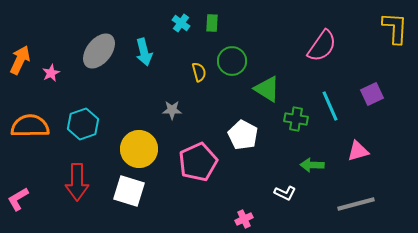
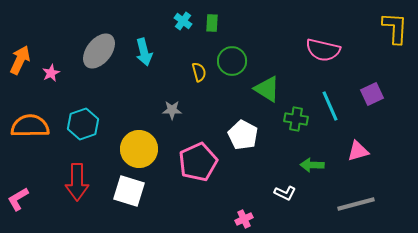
cyan cross: moved 2 px right, 2 px up
pink semicircle: moved 1 px right, 4 px down; rotated 68 degrees clockwise
